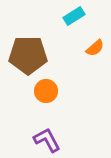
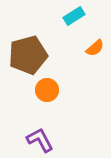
brown pentagon: rotated 15 degrees counterclockwise
orange circle: moved 1 px right, 1 px up
purple L-shape: moved 7 px left
